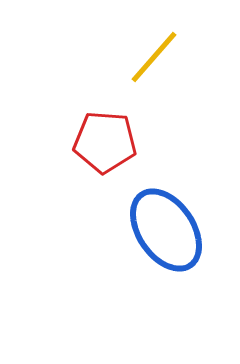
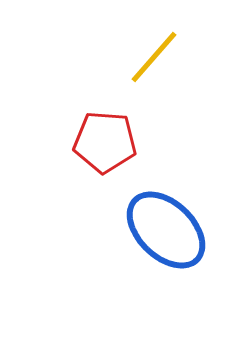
blue ellipse: rotated 12 degrees counterclockwise
